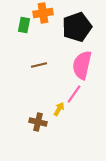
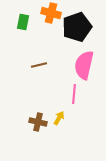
orange cross: moved 8 px right; rotated 24 degrees clockwise
green rectangle: moved 1 px left, 3 px up
pink semicircle: moved 2 px right
pink line: rotated 30 degrees counterclockwise
yellow arrow: moved 9 px down
